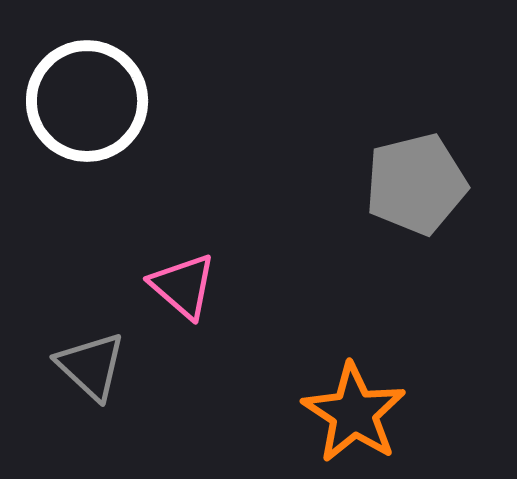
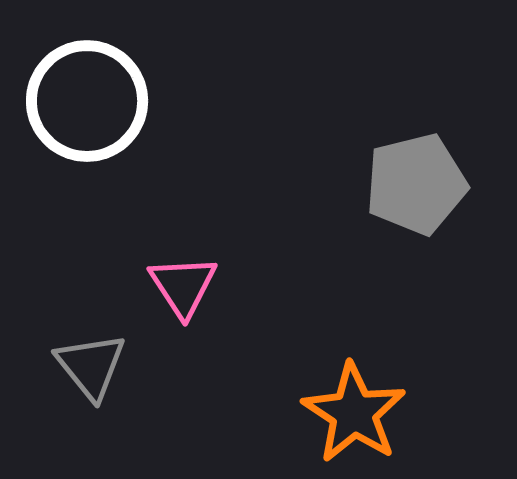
pink triangle: rotated 16 degrees clockwise
gray triangle: rotated 8 degrees clockwise
